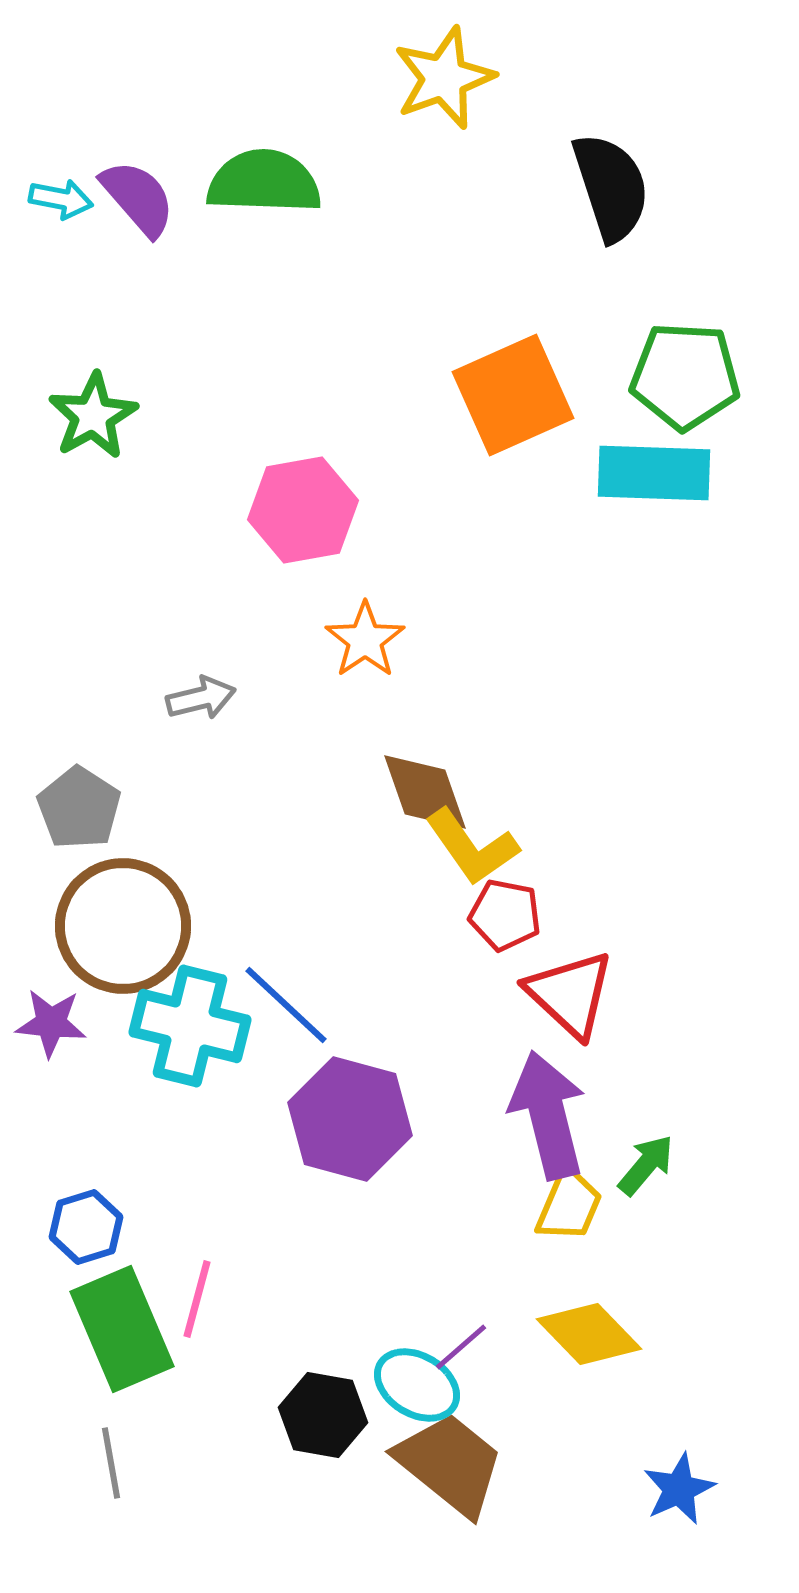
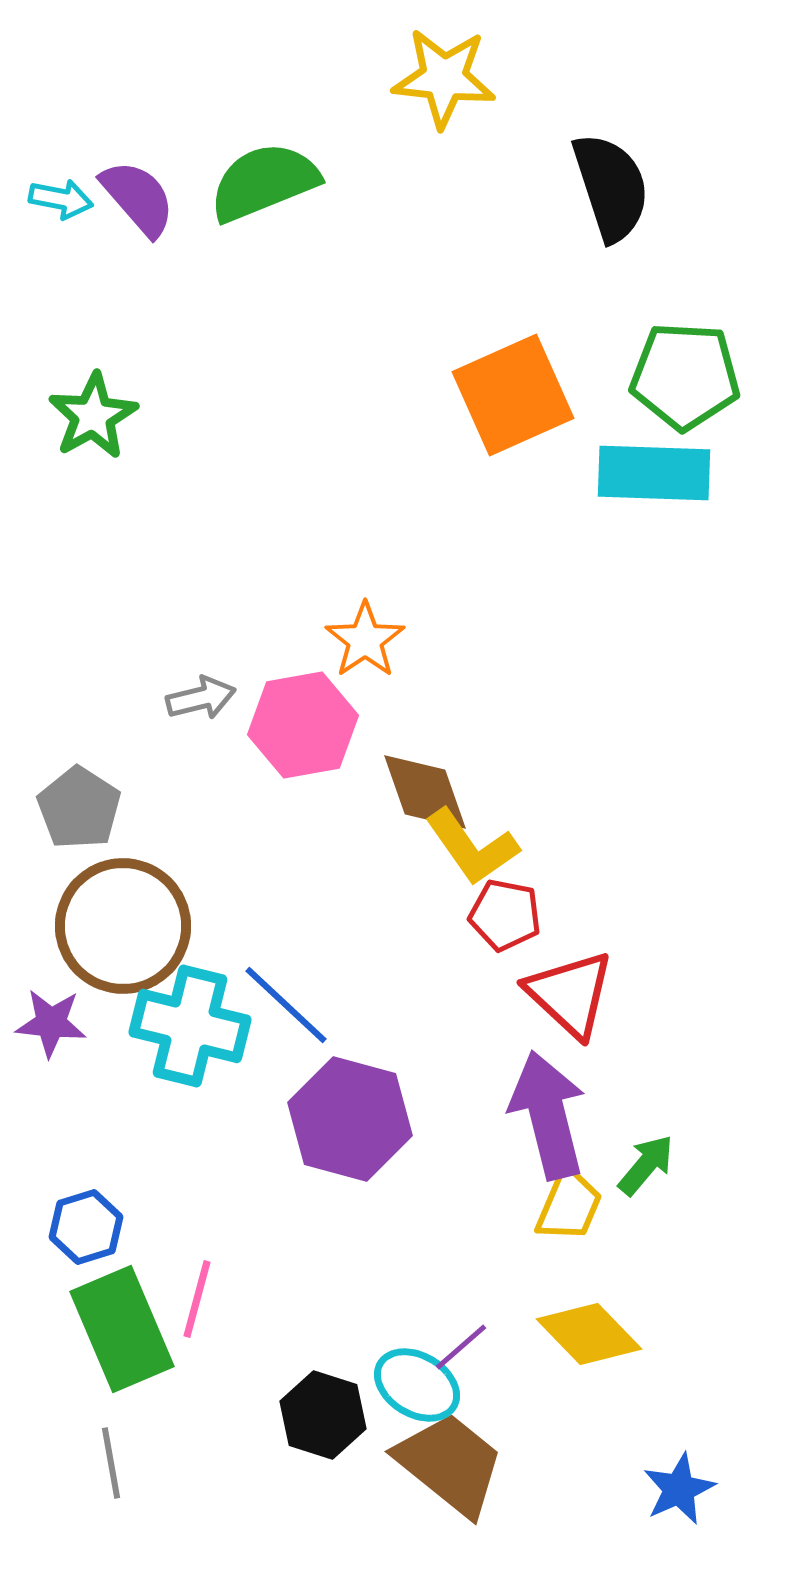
yellow star: rotated 26 degrees clockwise
green semicircle: rotated 24 degrees counterclockwise
pink hexagon: moved 215 px down
black hexagon: rotated 8 degrees clockwise
